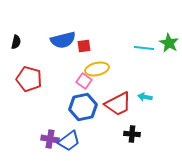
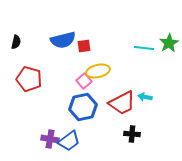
green star: rotated 12 degrees clockwise
yellow ellipse: moved 1 px right, 2 px down
pink square: rotated 14 degrees clockwise
red trapezoid: moved 4 px right, 1 px up
